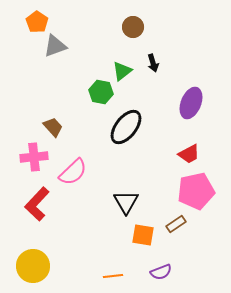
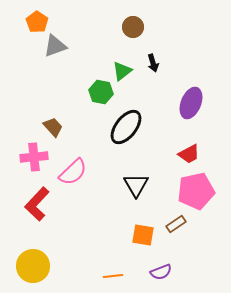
black triangle: moved 10 px right, 17 px up
